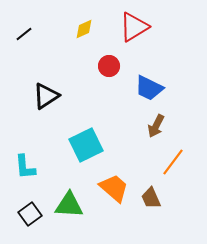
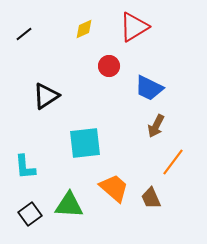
cyan square: moved 1 px left, 2 px up; rotated 20 degrees clockwise
